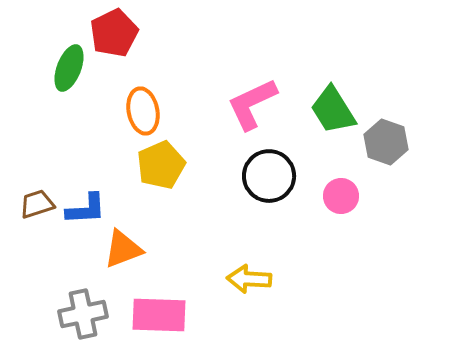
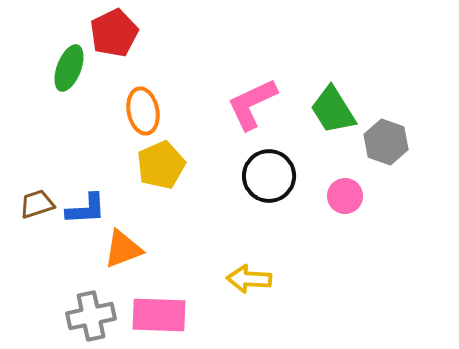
pink circle: moved 4 px right
gray cross: moved 8 px right, 2 px down
